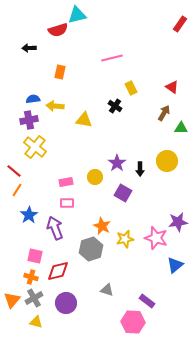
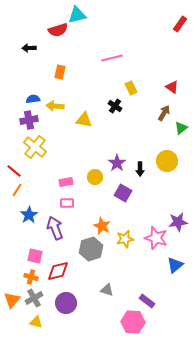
green triangle at (181, 128): rotated 40 degrees counterclockwise
